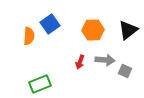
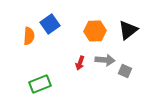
orange hexagon: moved 2 px right, 1 px down
red arrow: moved 1 px down
